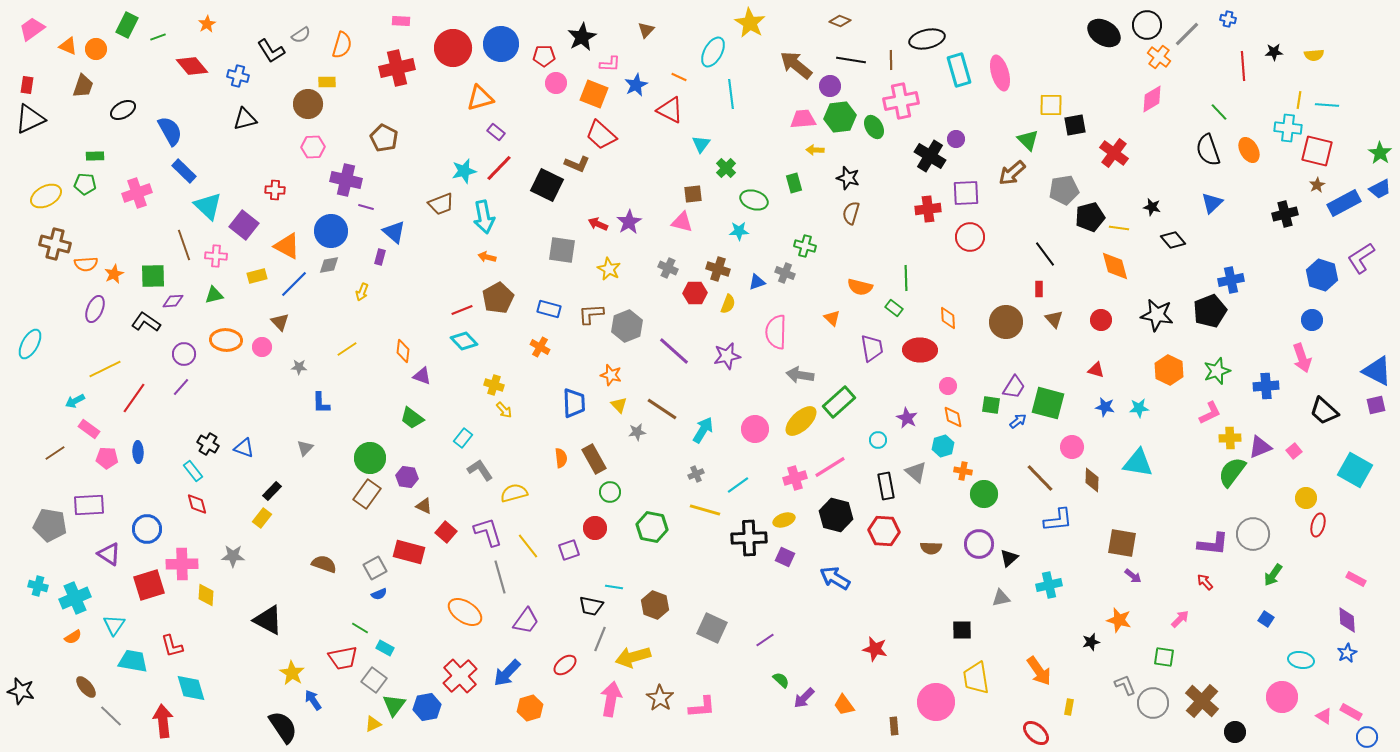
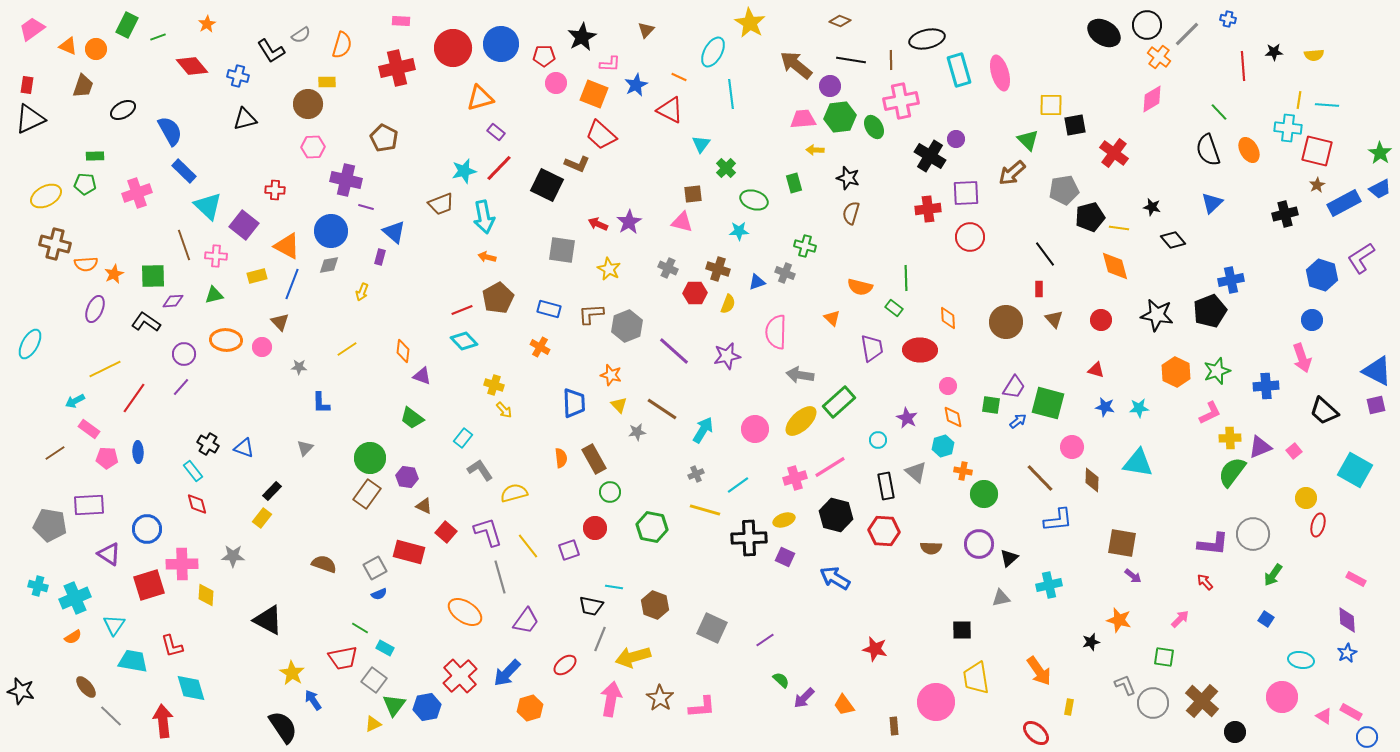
blue line at (294, 284): moved 2 px left; rotated 24 degrees counterclockwise
orange hexagon at (1169, 370): moved 7 px right, 2 px down
